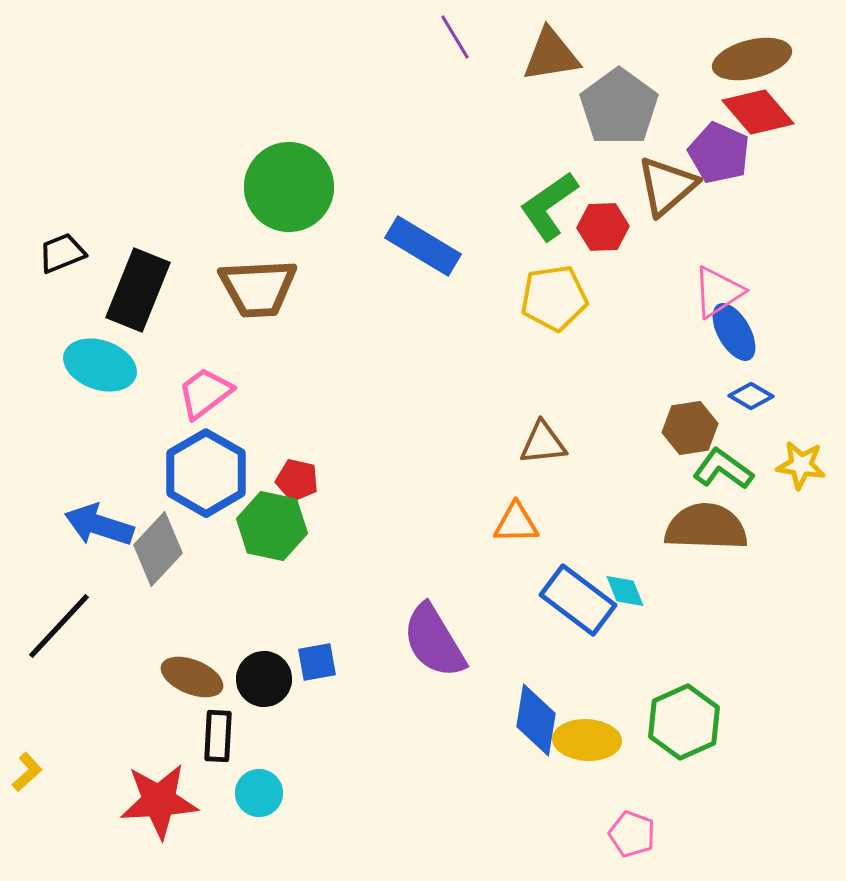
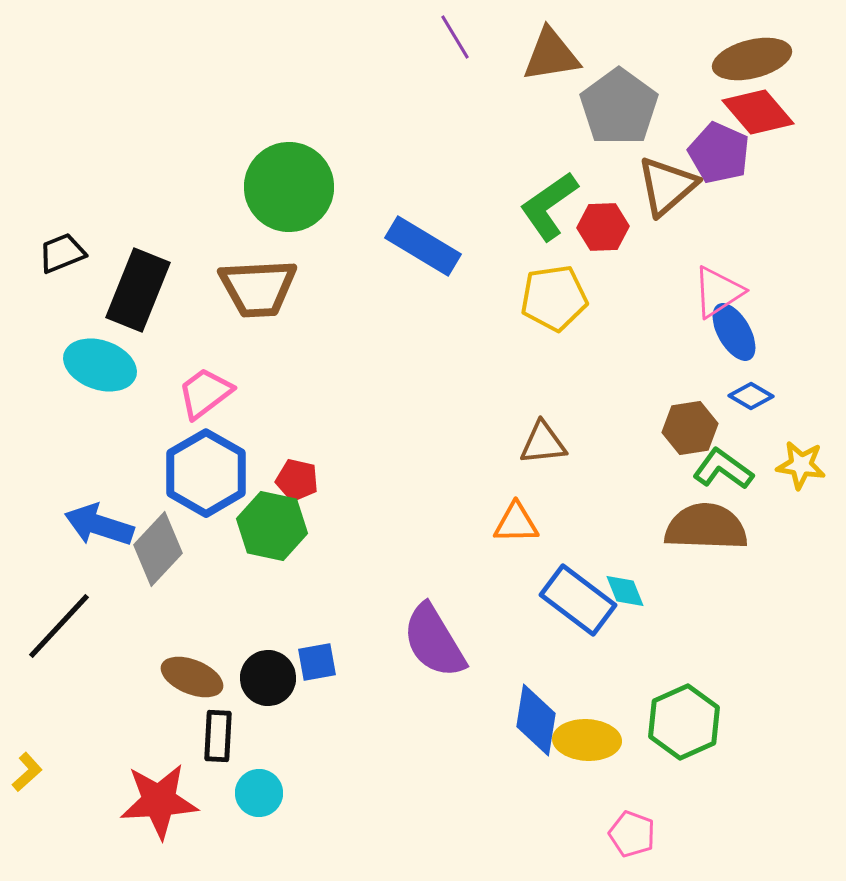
black circle at (264, 679): moved 4 px right, 1 px up
